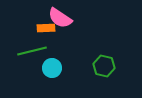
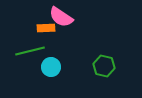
pink semicircle: moved 1 px right, 1 px up
green line: moved 2 px left
cyan circle: moved 1 px left, 1 px up
